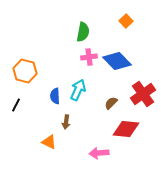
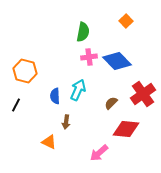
pink arrow: rotated 36 degrees counterclockwise
